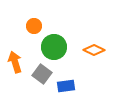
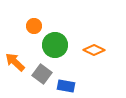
green circle: moved 1 px right, 2 px up
orange arrow: rotated 30 degrees counterclockwise
blue rectangle: rotated 18 degrees clockwise
